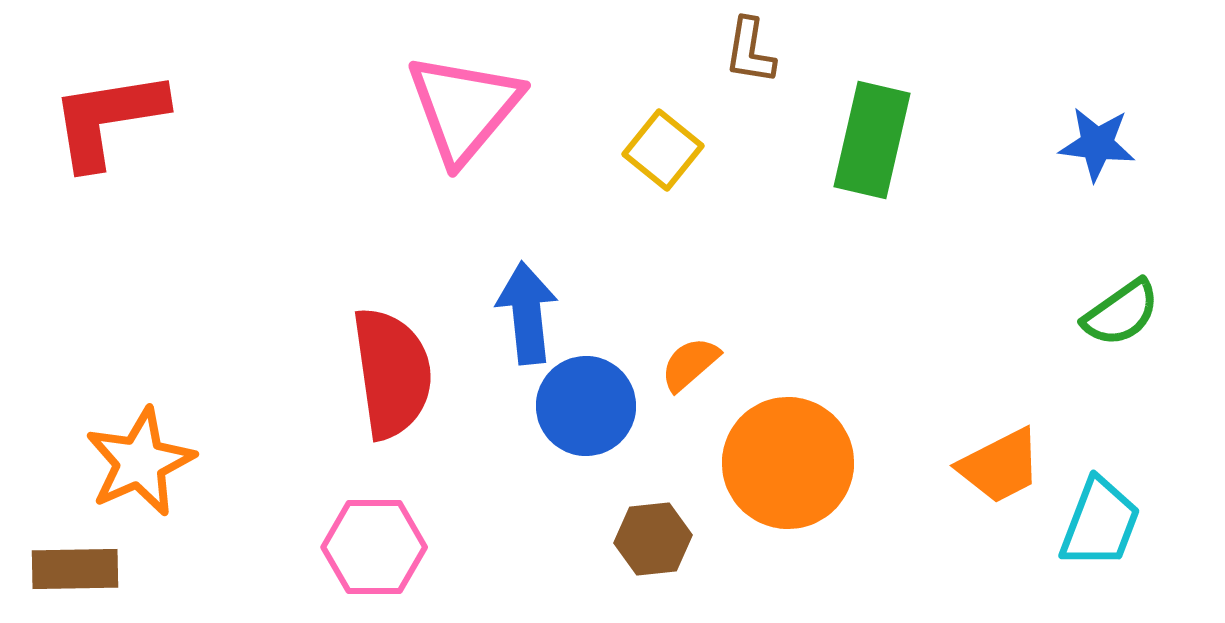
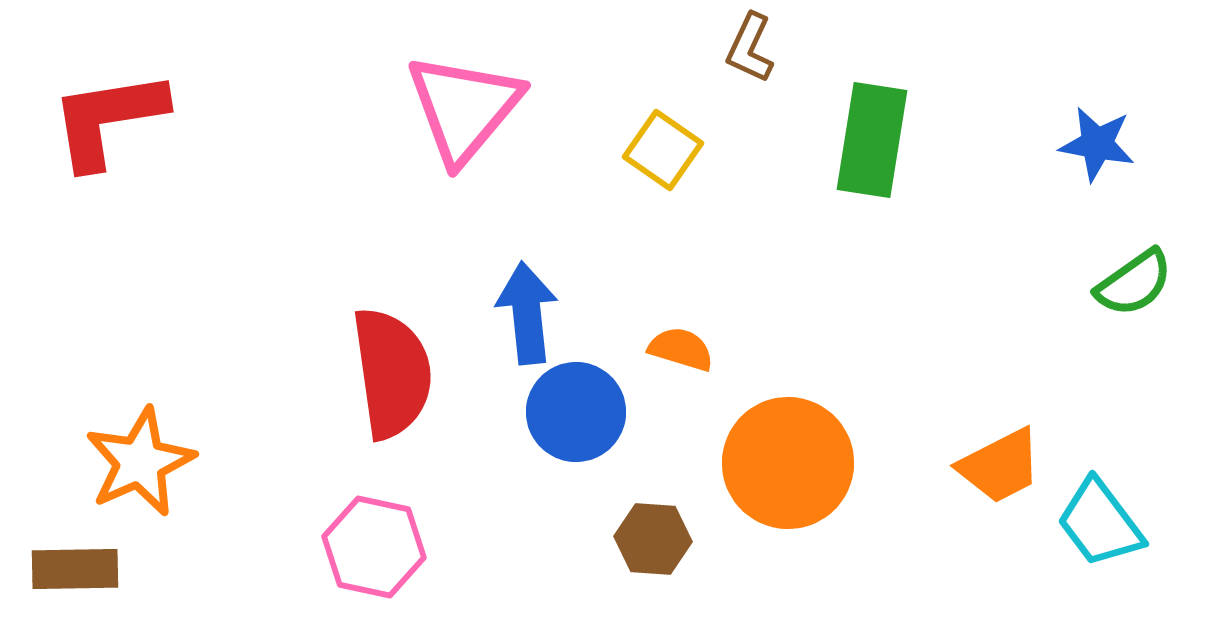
brown L-shape: moved 3 px up; rotated 16 degrees clockwise
green rectangle: rotated 4 degrees counterclockwise
blue star: rotated 4 degrees clockwise
yellow square: rotated 4 degrees counterclockwise
green semicircle: moved 13 px right, 30 px up
orange semicircle: moved 9 px left, 15 px up; rotated 58 degrees clockwise
blue circle: moved 10 px left, 6 px down
cyan trapezoid: rotated 122 degrees clockwise
brown hexagon: rotated 10 degrees clockwise
pink hexagon: rotated 12 degrees clockwise
